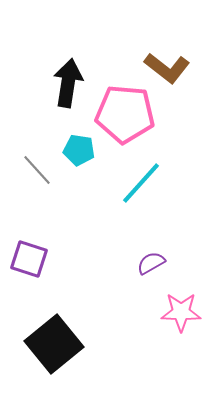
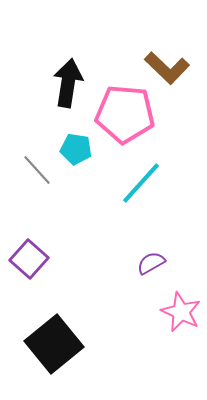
brown L-shape: rotated 6 degrees clockwise
cyan pentagon: moved 3 px left, 1 px up
purple square: rotated 24 degrees clockwise
pink star: rotated 24 degrees clockwise
